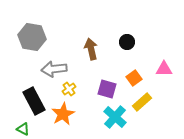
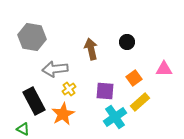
gray arrow: moved 1 px right
purple square: moved 2 px left, 2 px down; rotated 12 degrees counterclockwise
yellow rectangle: moved 2 px left
cyan cross: rotated 15 degrees clockwise
